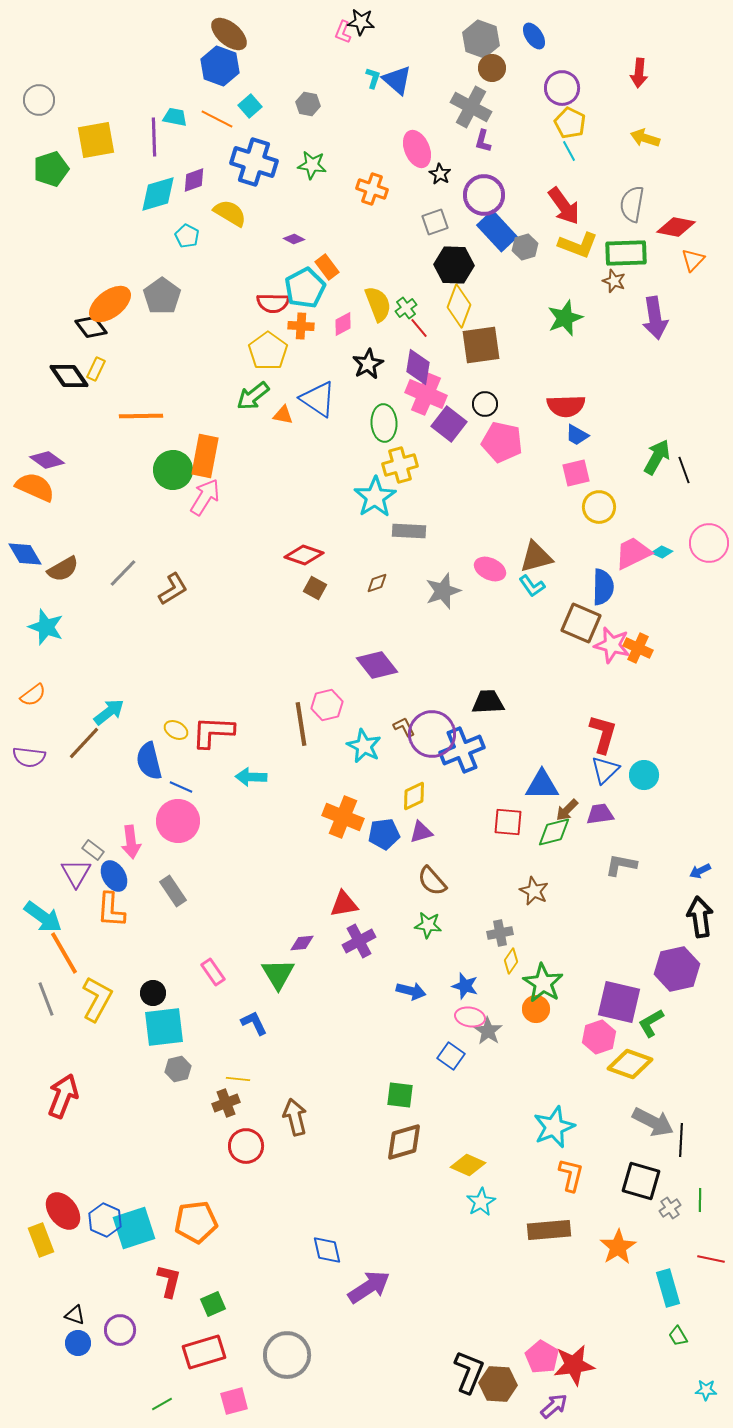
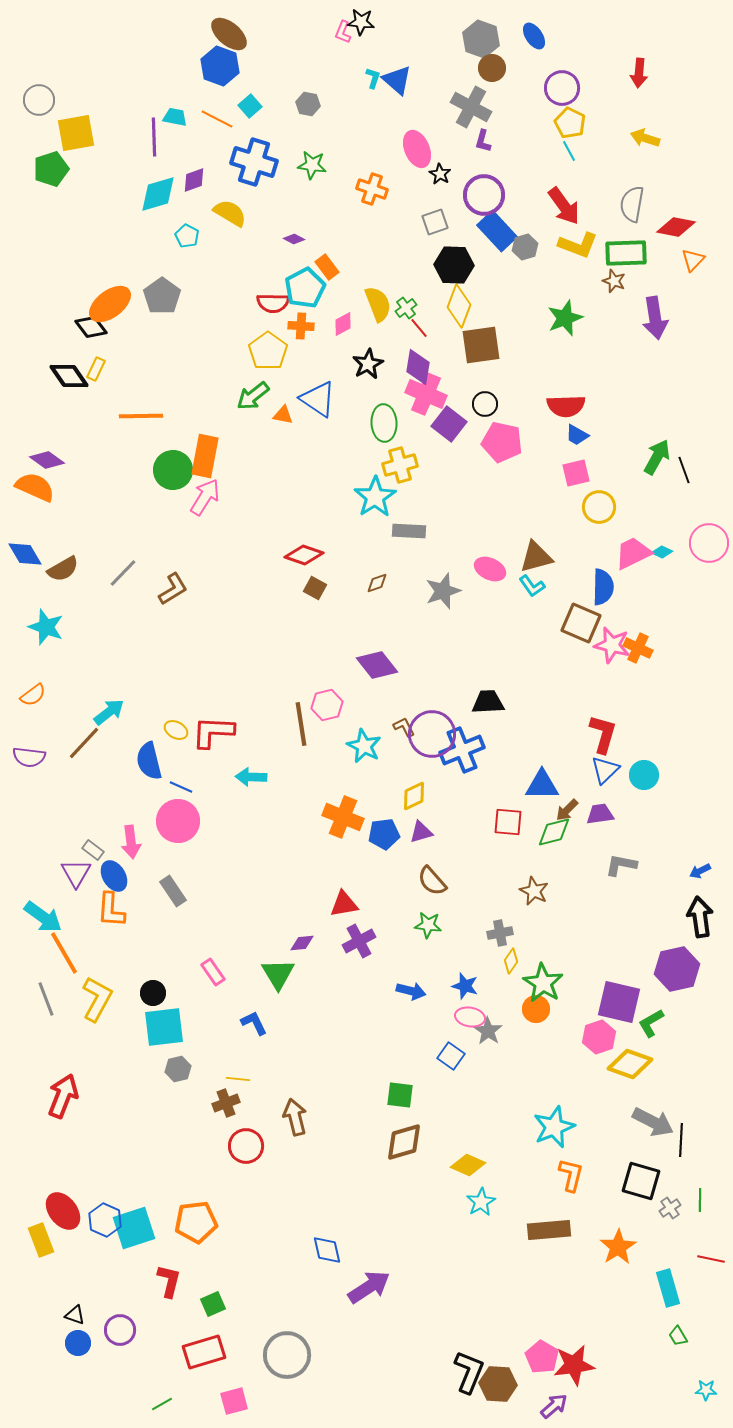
yellow square at (96, 140): moved 20 px left, 7 px up
